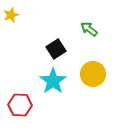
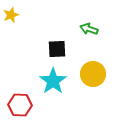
green arrow: rotated 18 degrees counterclockwise
black square: moved 1 px right; rotated 30 degrees clockwise
